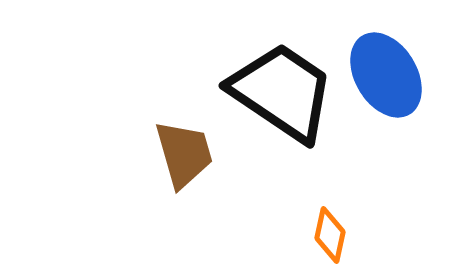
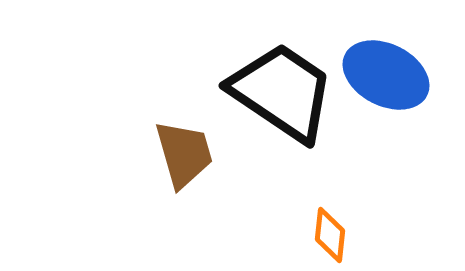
blue ellipse: rotated 32 degrees counterclockwise
orange diamond: rotated 6 degrees counterclockwise
